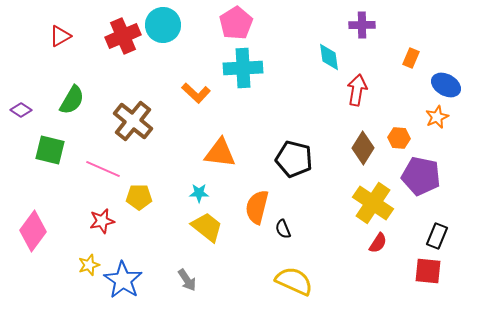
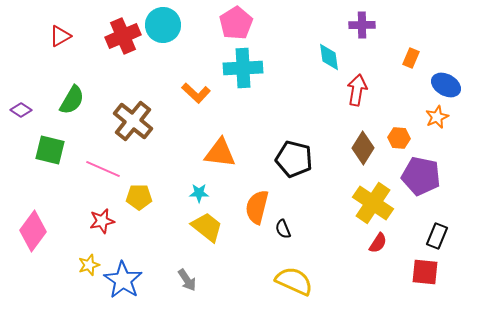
red square: moved 3 px left, 1 px down
